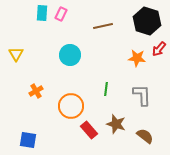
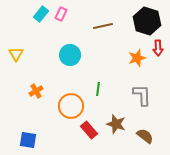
cyan rectangle: moved 1 px left, 1 px down; rotated 35 degrees clockwise
red arrow: moved 1 px left, 1 px up; rotated 42 degrees counterclockwise
orange star: rotated 24 degrees counterclockwise
green line: moved 8 px left
